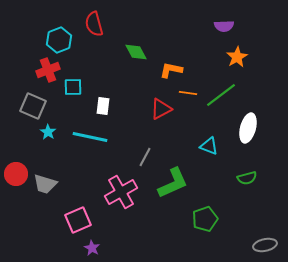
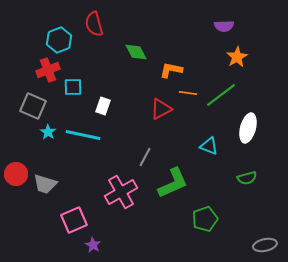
white rectangle: rotated 12 degrees clockwise
cyan line: moved 7 px left, 2 px up
pink square: moved 4 px left
purple star: moved 1 px right, 3 px up
